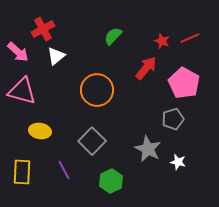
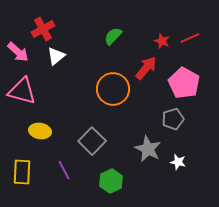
orange circle: moved 16 px right, 1 px up
